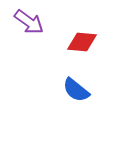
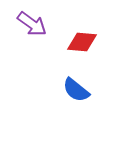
purple arrow: moved 3 px right, 2 px down
